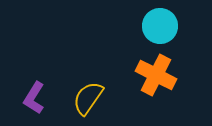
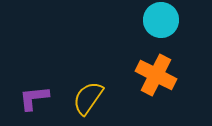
cyan circle: moved 1 px right, 6 px up
purple L-shape: rotated 52 degrees clockwise
